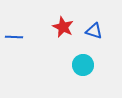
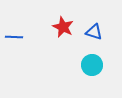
blue triangle: moved 1 px down
cyan circle: moved 9 px right
